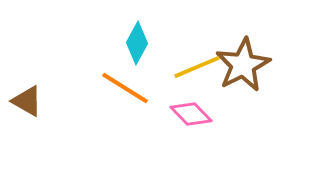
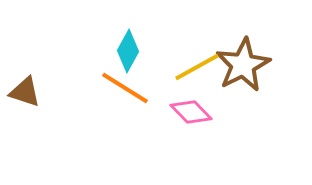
cyan diamond: moved 9 px left, 8 px down
yellow line: rotated 6 degrees counterclockwise
brown triangle: moved 2 px left, 9 px up; rotated 12 degrees counterclockwise
pink diamond: moved 2 px up
